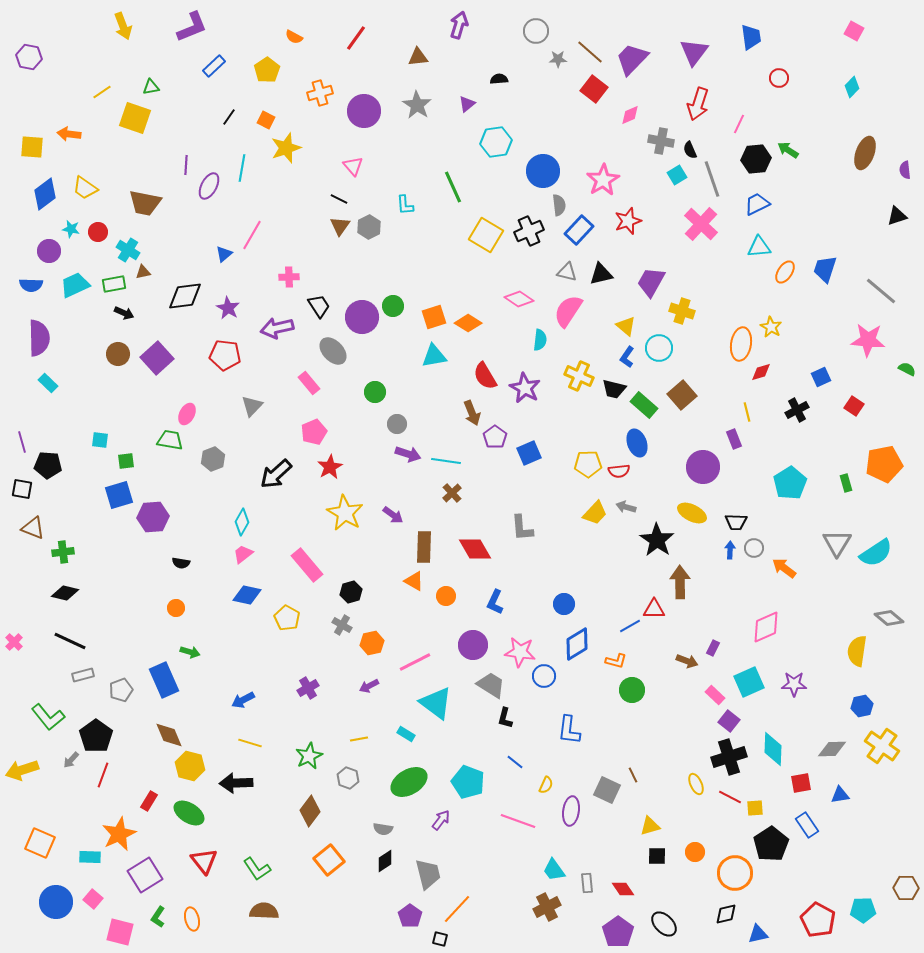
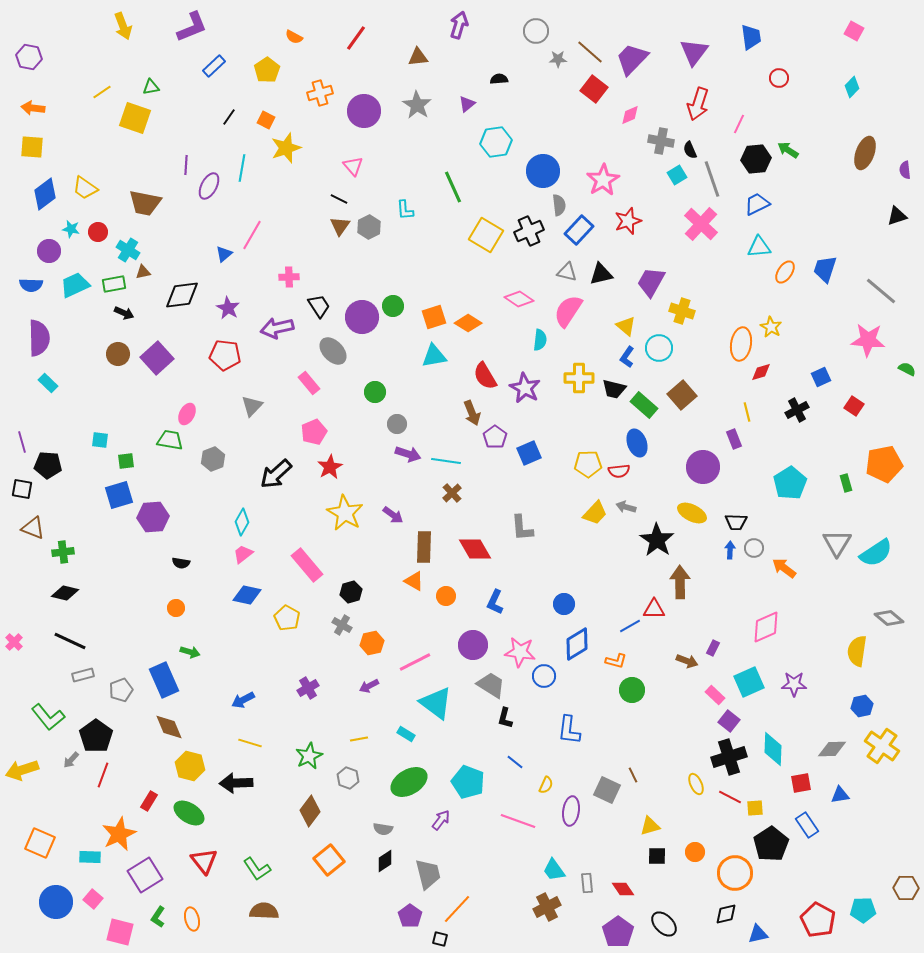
orange arrow at (69, 134): moved 36 px left, 26 px up
cyan L-shape at (405, 205): moved 5 px down
black diamond at (185, 296): moved 3 px left, 1 px up
yellow cross at (579, 376): moved 2 px down; rotated 24 degrees counterclockwise
brown diamond at (169, 735): moved 8 px up
